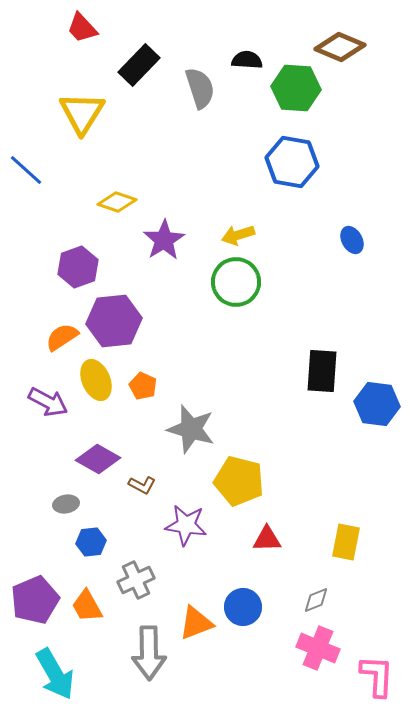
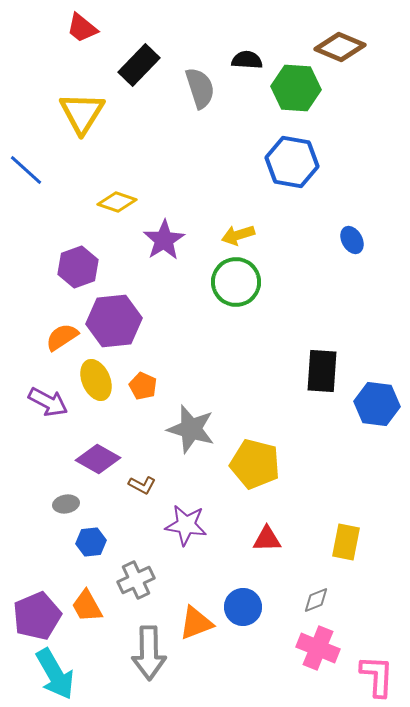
red trapezoid at (82, 28): rotated 8 degrees counterclockwise
yellow pentagon at (239, 481): moved 16 px right, 17 px up
purple pentagon at (35, 600): moved 2 px right, 16 px down
